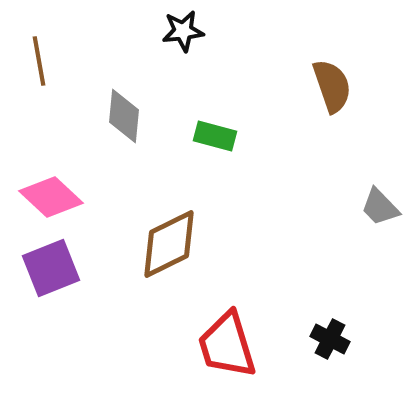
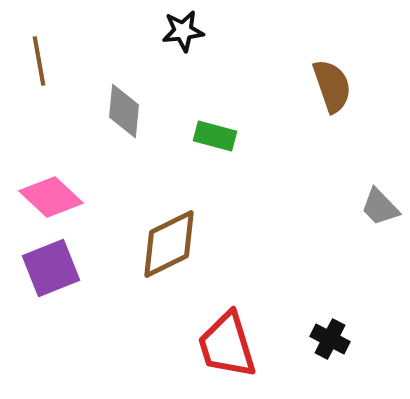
gray diamond: moved 5 px up
